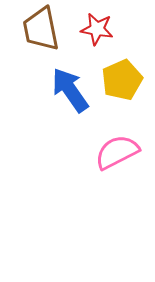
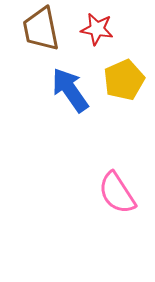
yellow pentagon: moved 2 px right
pink semicircle: moved 41 px down; rotated 96 degrees counterclockwise
